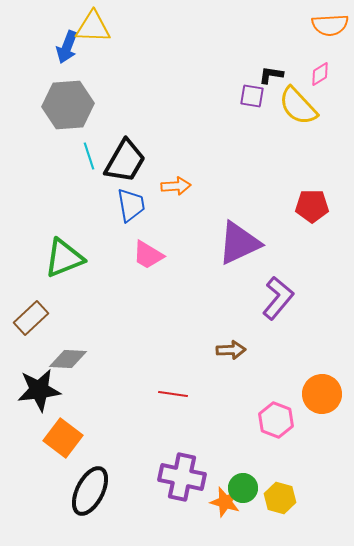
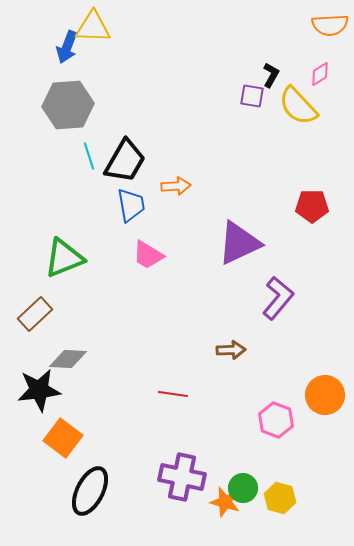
black L-shape: rotated 110 degrees clockwise
brown rectangle: moved 4 px right, 4 px up
orange circle: moved 3 px right, 1 px down
